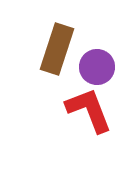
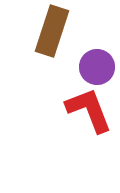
brown rectangle: moved 5 px left, 18 px up
